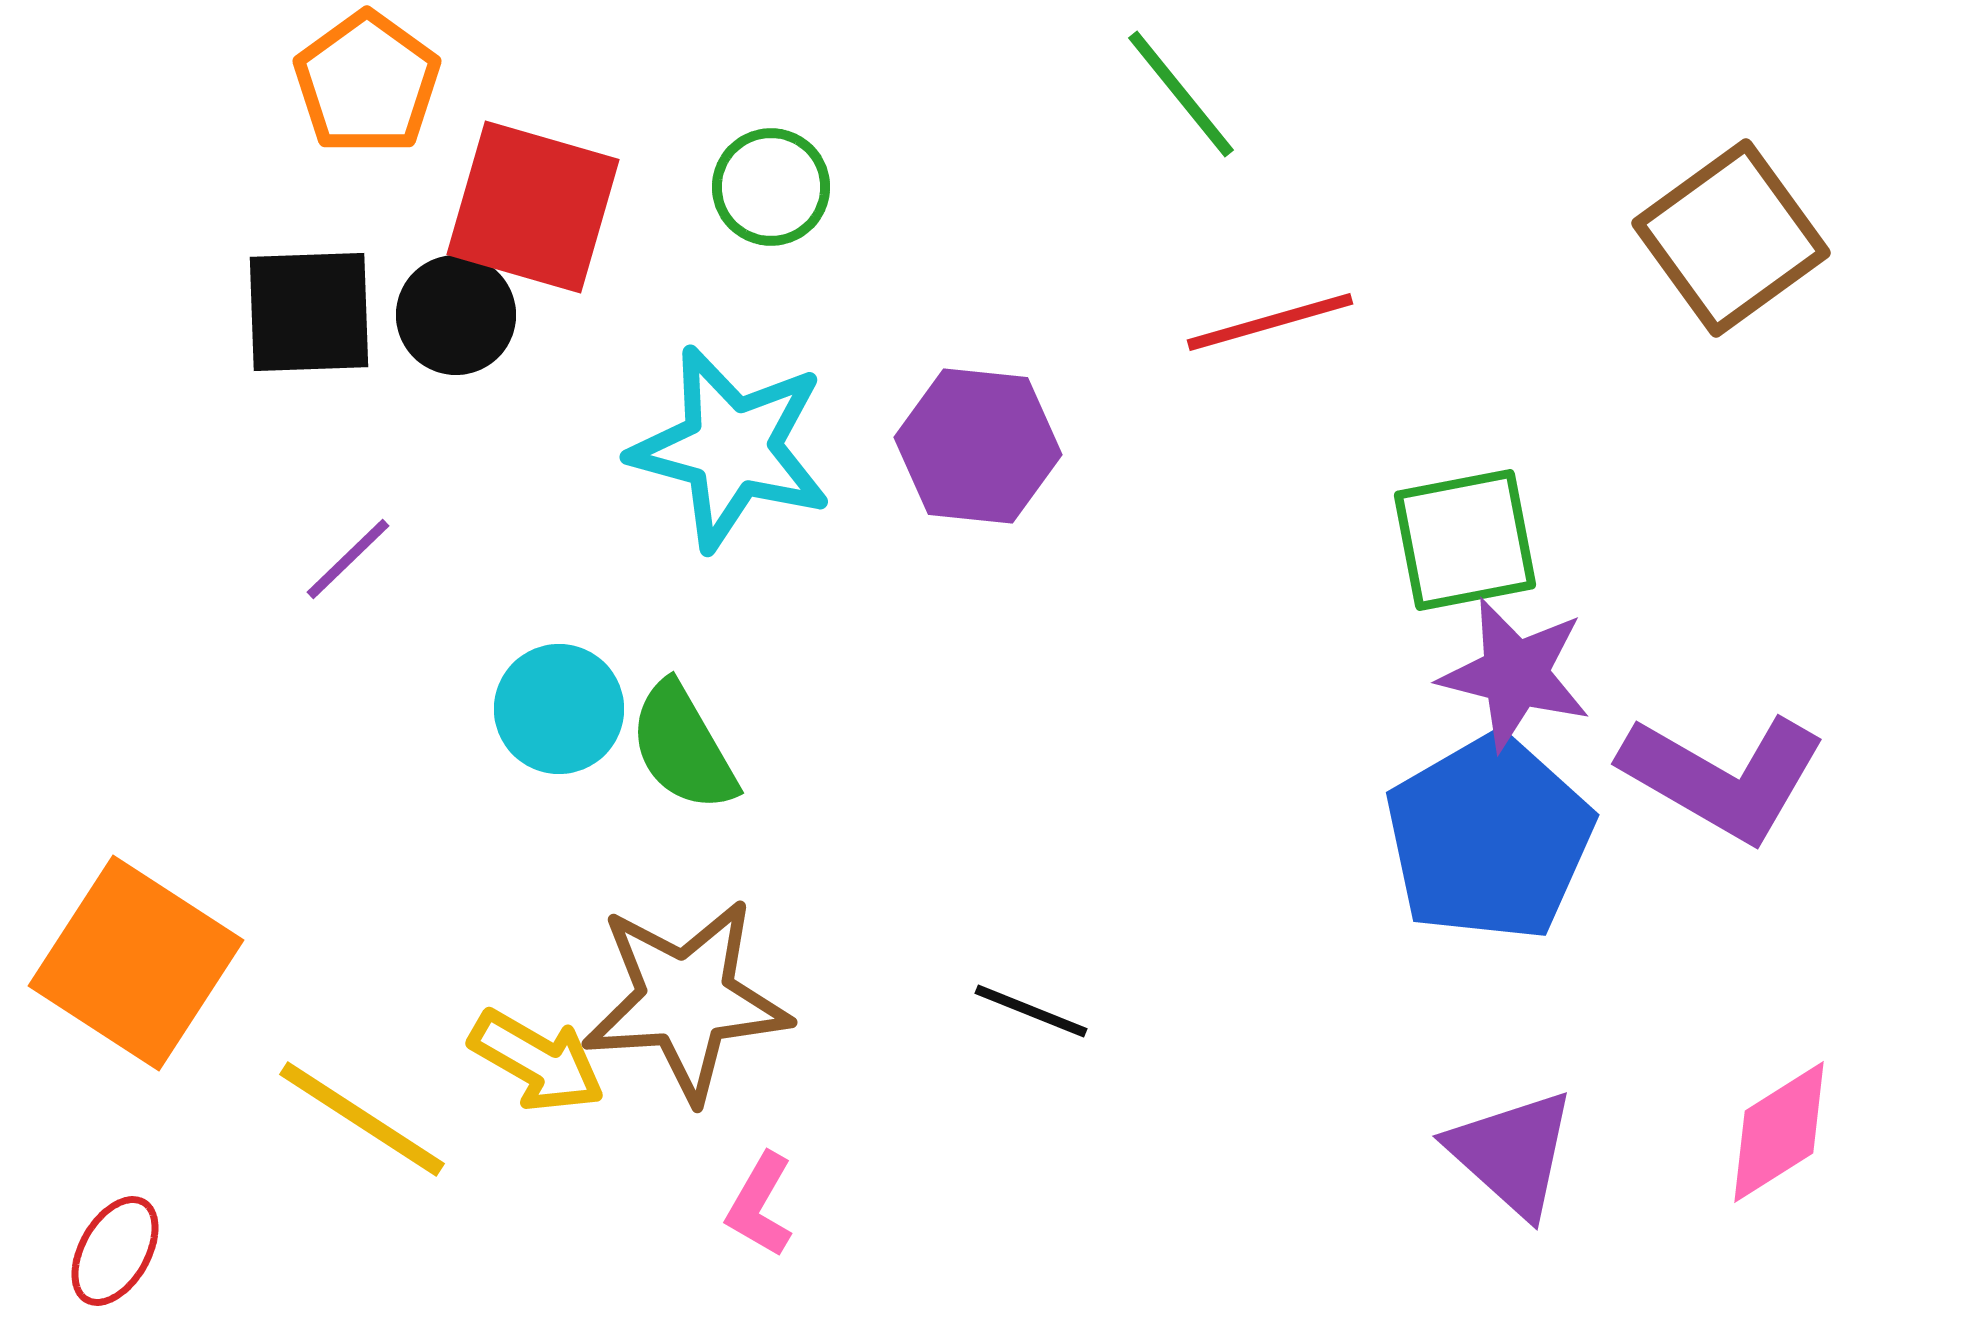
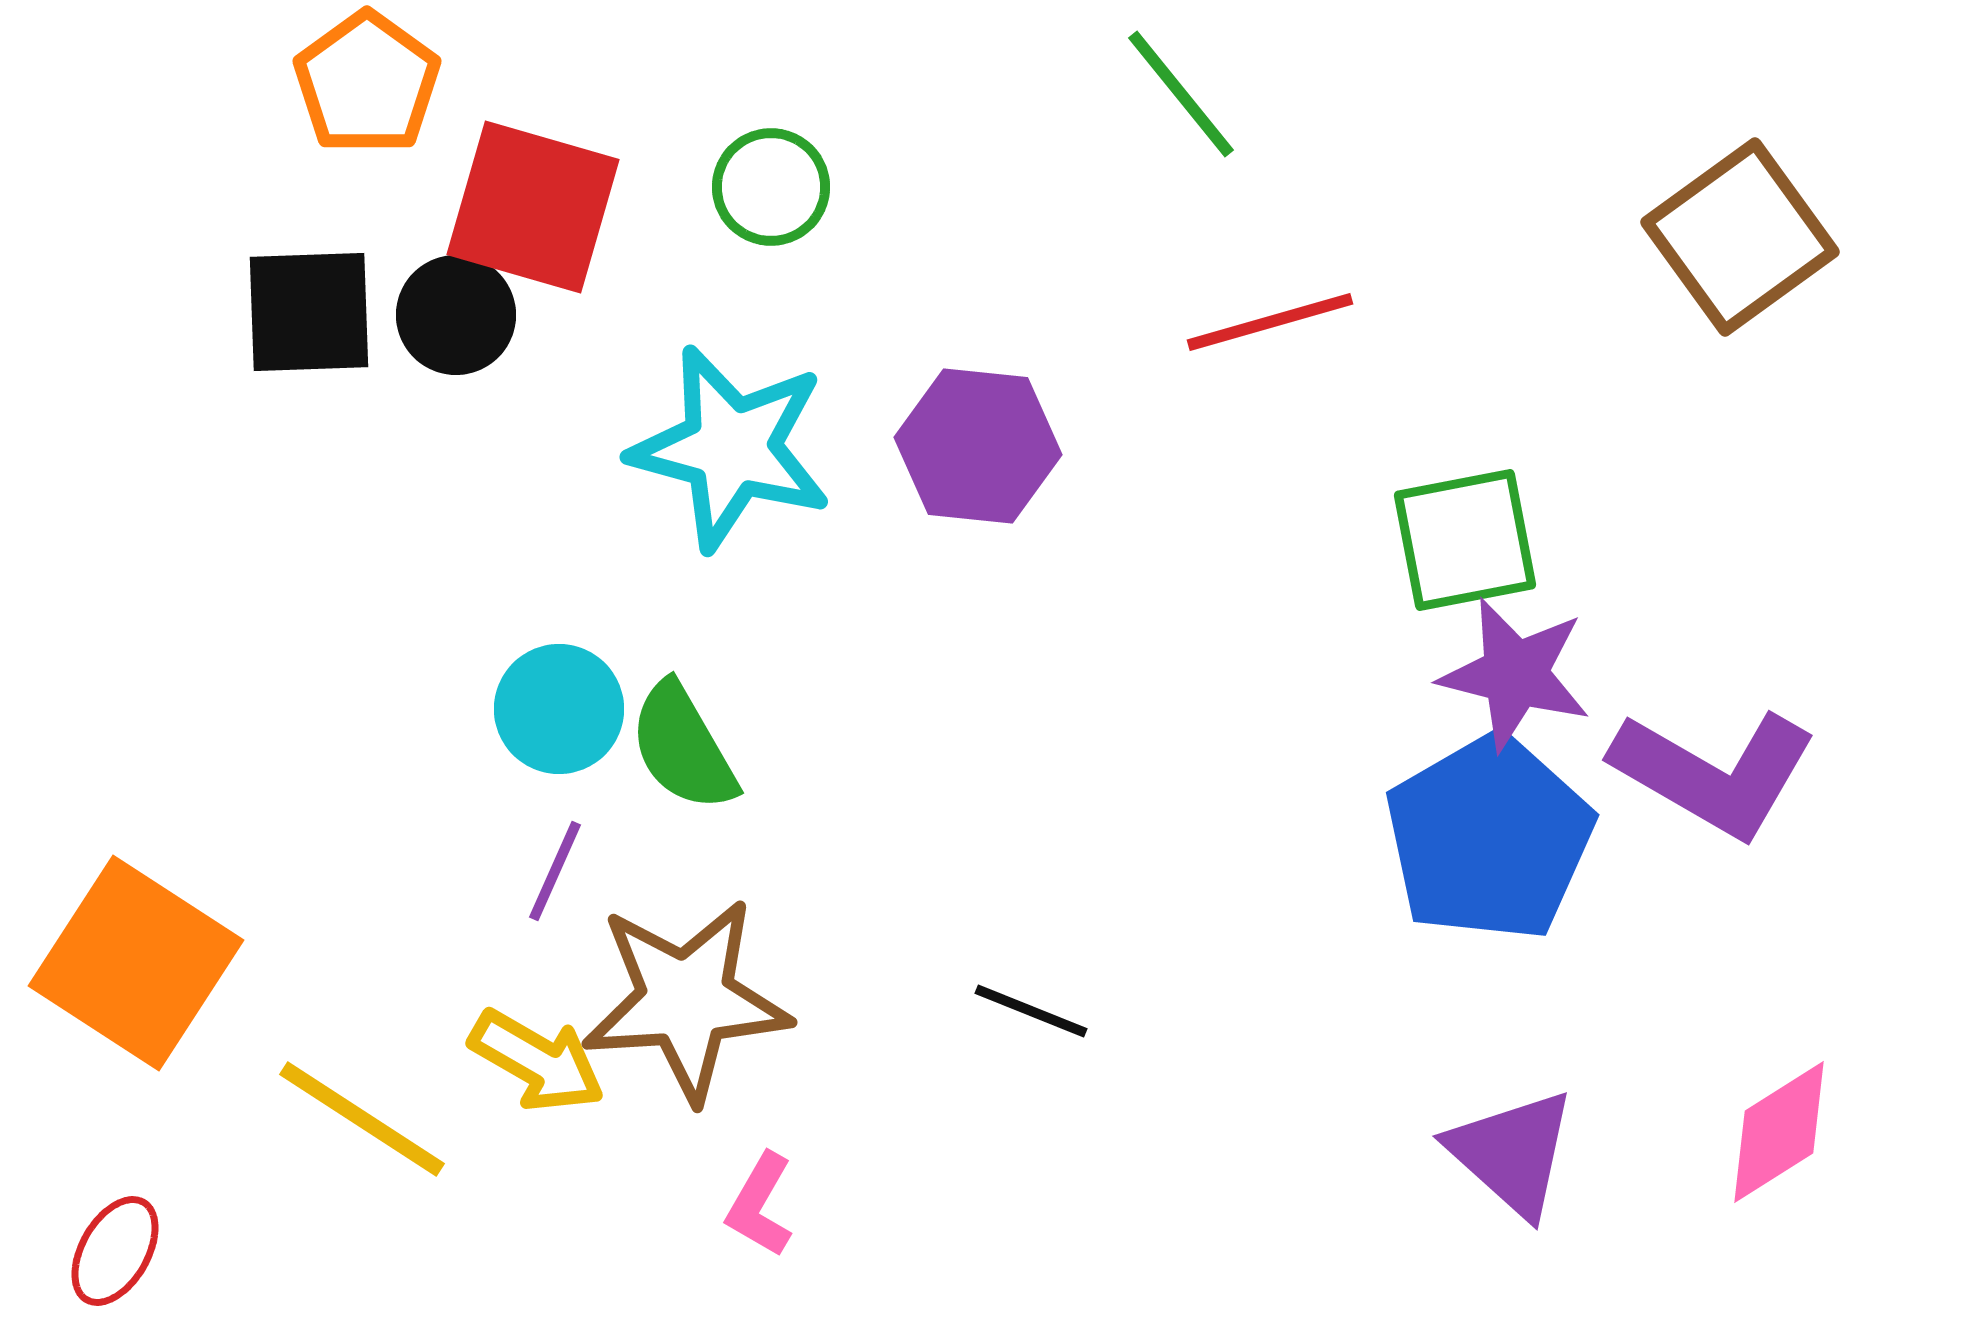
brown square: moved 9 px right, 1 px up
purple line: moved 207 px right, 312 px down; rotated 22 degrees counterclockwise
purple L-shape: moved 9 px left, 4 px up
